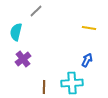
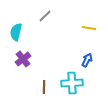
gray line: moved 9 px right, 5 px down
